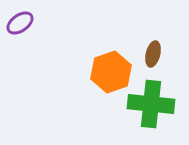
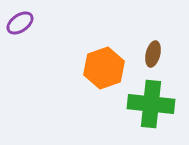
orange hexagon: moved 7 px left, 4 px up
